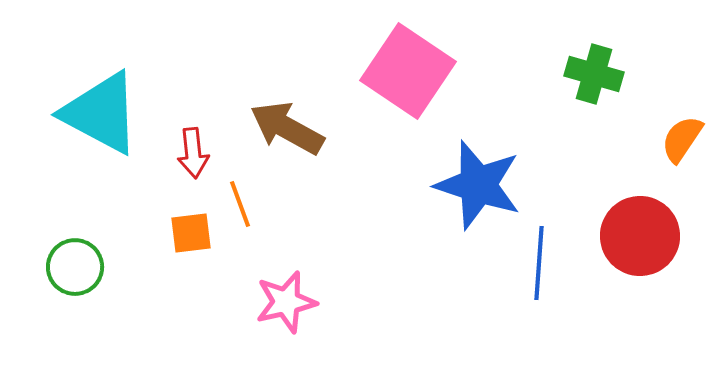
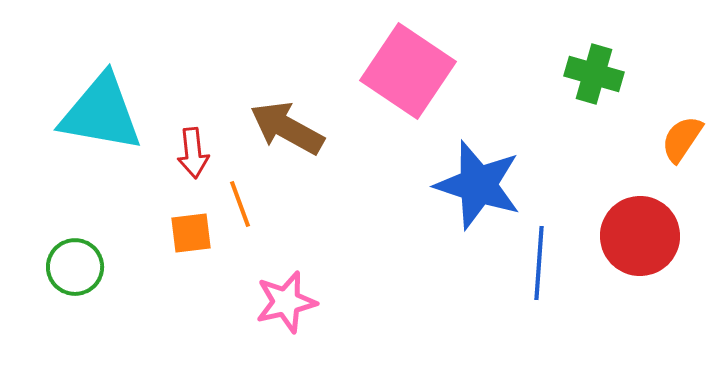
cyan triangle: rotated 18 degrees counterclockwise
